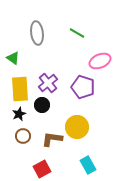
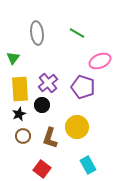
green triangle: rotated 32 degrees clockwise
brown L-shape: moved 2 px left, 1 px up; rotated 80 degrees counterclockwise
red square: rotated 24 degrees counterclockwise
